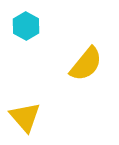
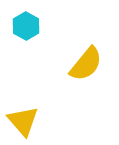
yellow triangle: moved 2 px left, 4 px down
